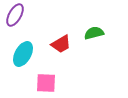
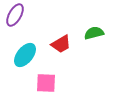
cyan ellipse: moved 2 px right, 1 px down; rotated 10 degrees clockwise
